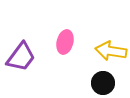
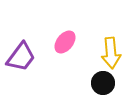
pink ellipse: rotated 25 degrees clockwise
yellow arrow: moved 2 px down; rotated 104 degrees counterclockwise
